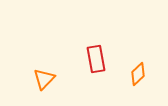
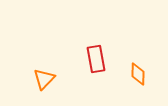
orange diamond: rotated 45 degrees counterclockwise
